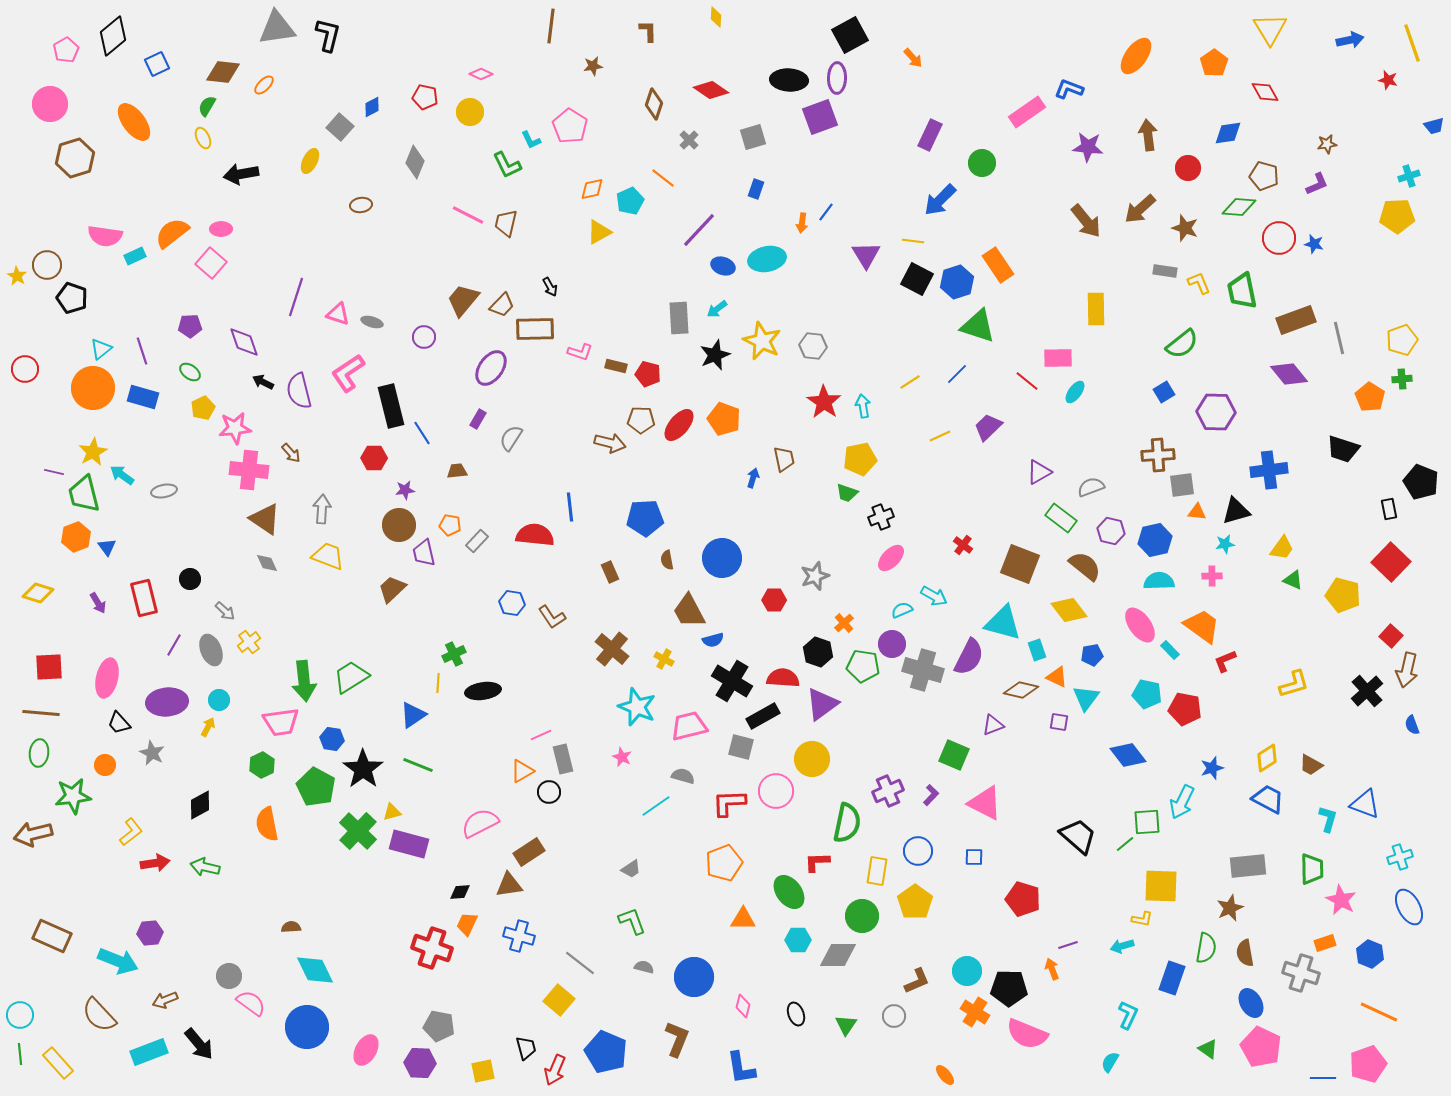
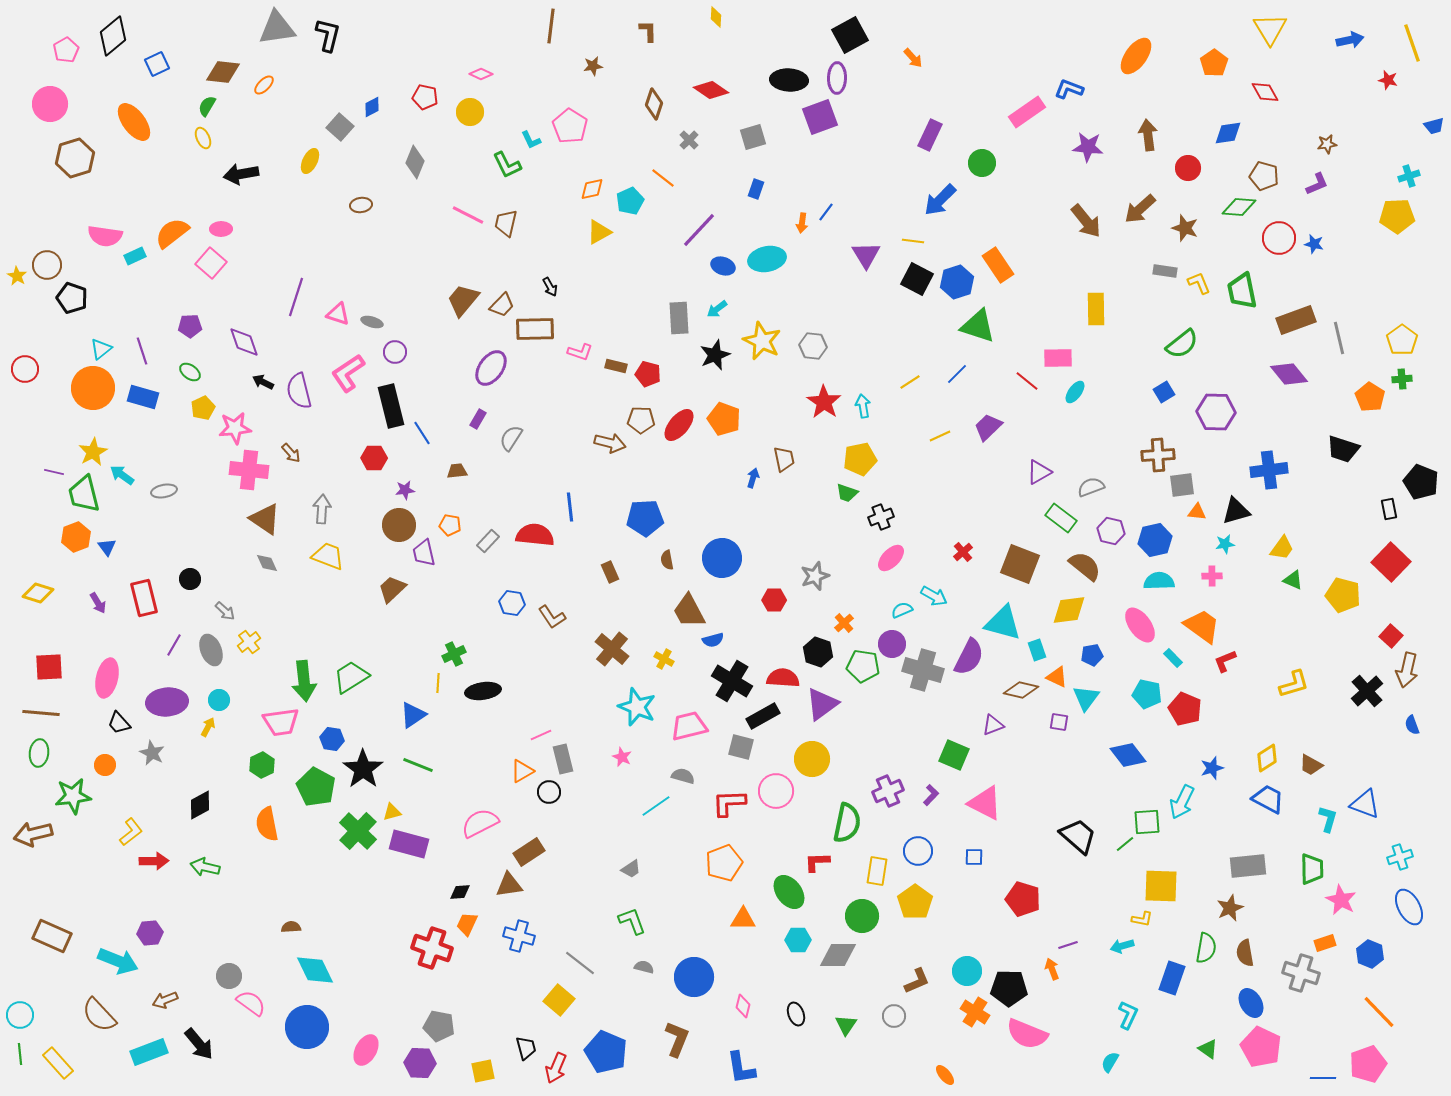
purple circle at (424, 337): moved 29 px left, 15 px down
yellow pentagon at (1402, 340): rotated 16 degrees counterclockwise
gray rectangle at (477, 541): moved 11 px right
red cross at (963, 545): moved 7 px down; rotated 12 degrees clockwise
yellow diamond at (1069, 610): rotated 60 degrees counterclockwise
cyan rectangle at (1170, 650): moved 3 px right, 8 px down
red pentagon at (1185, 709): rotated 12 degrees clockwise
red arrow at (155, 863): moved 1 px left, 2 px up; rotated 8 degrees clockwise
orange line at (1379, 1012): rotated 21 degrees clockwise
red arrow at (555, 1070): moved 1 px right, 2 px up
